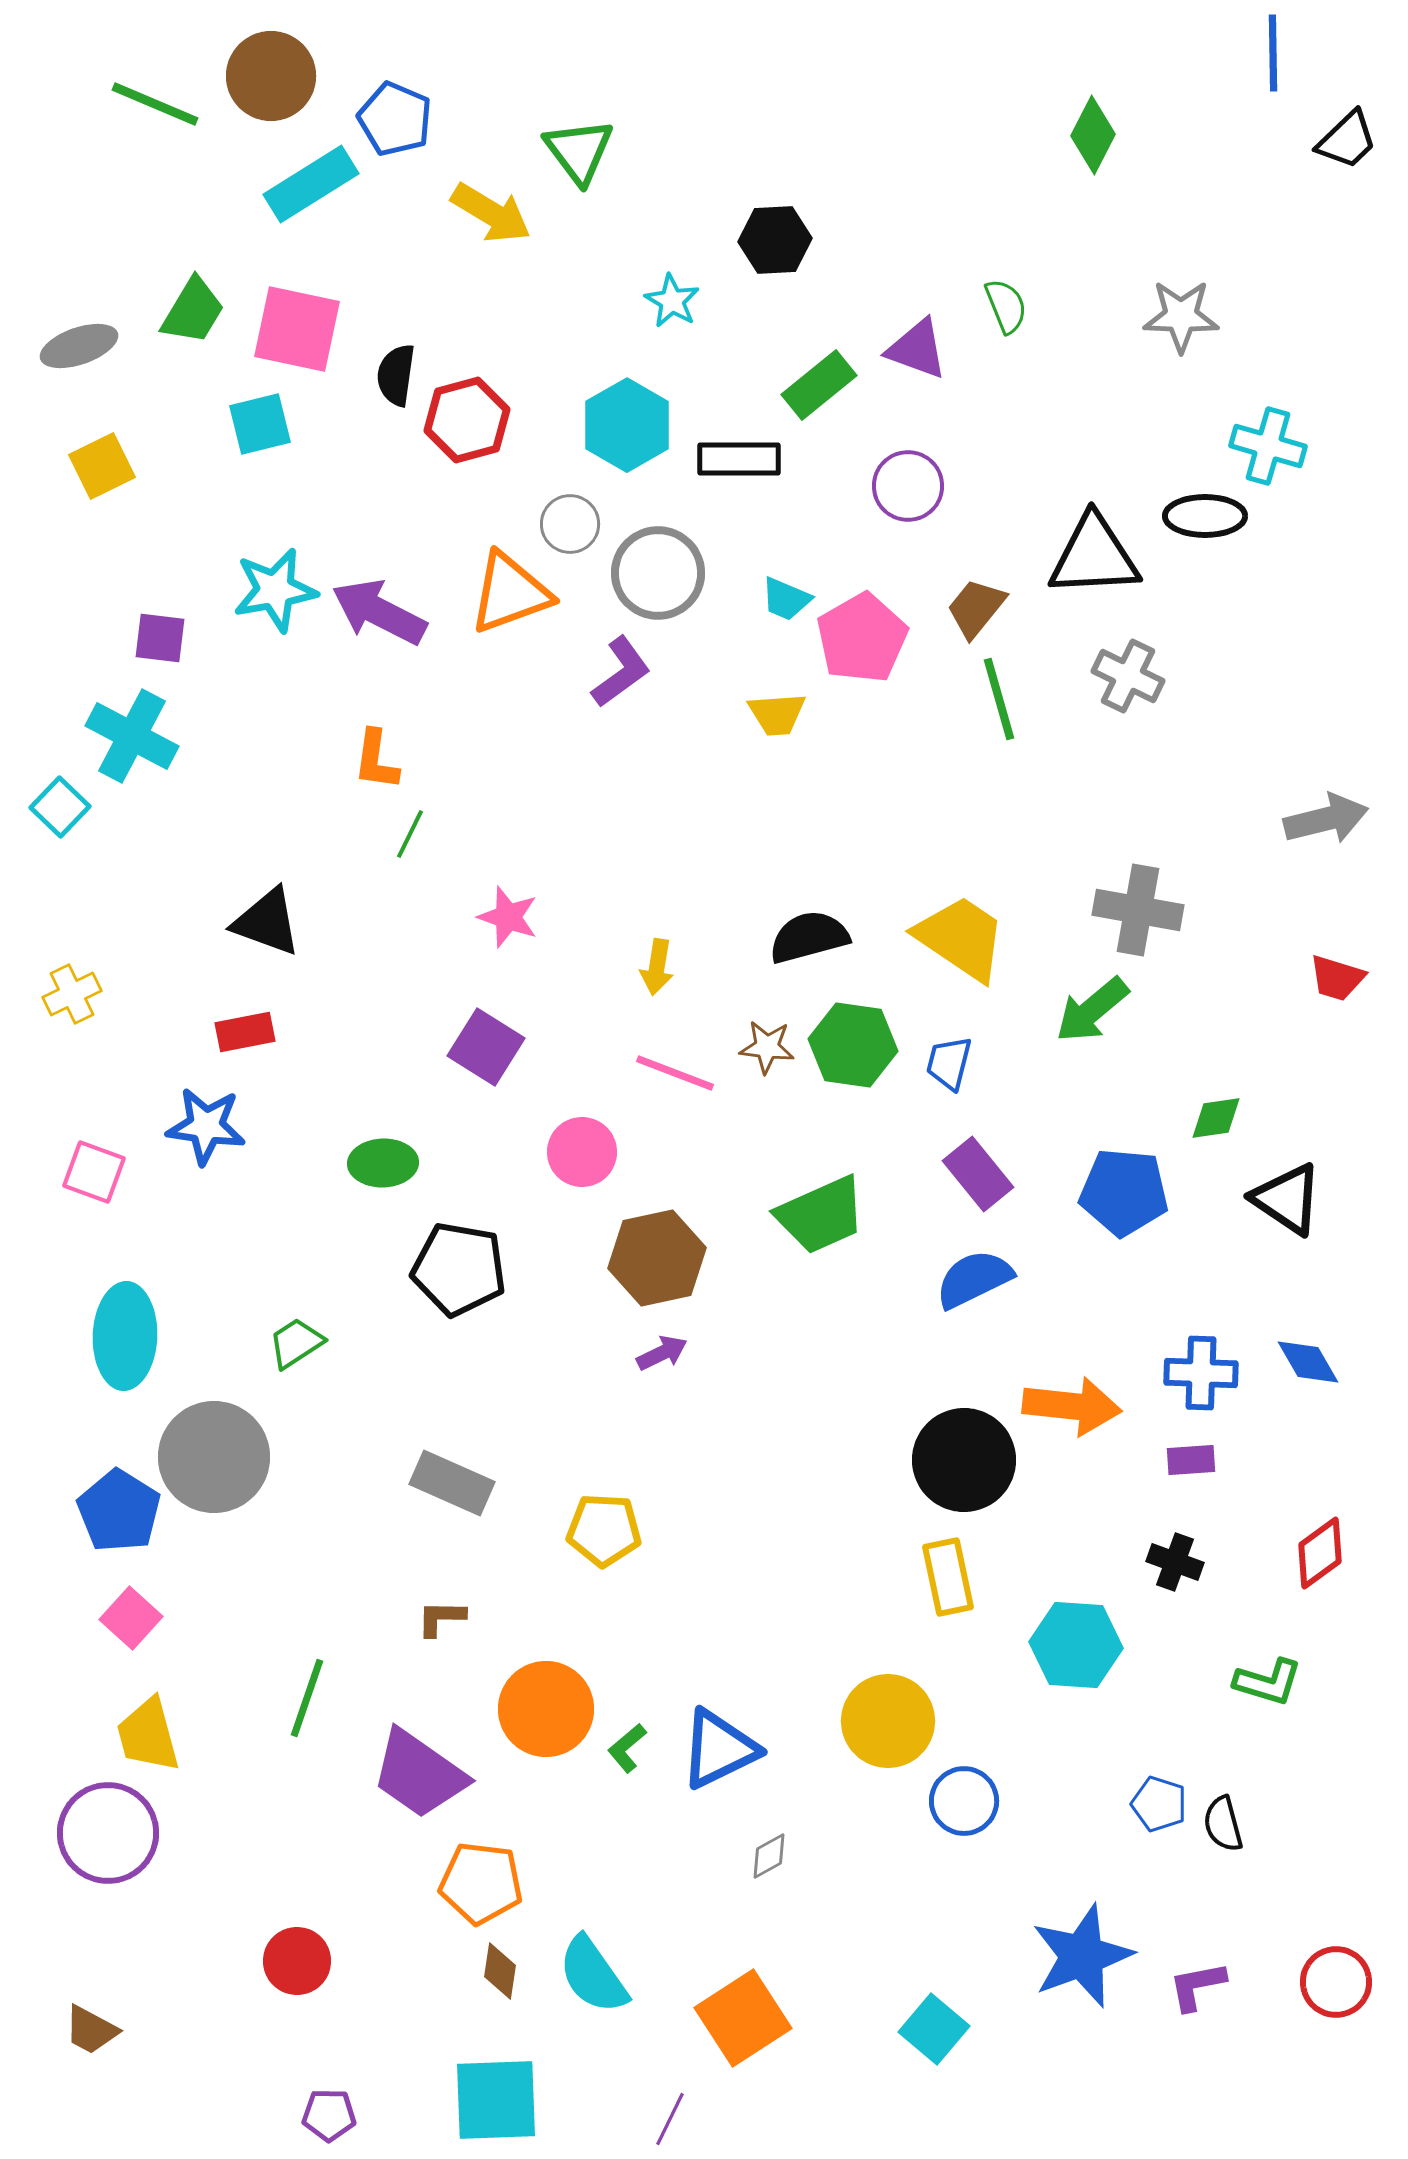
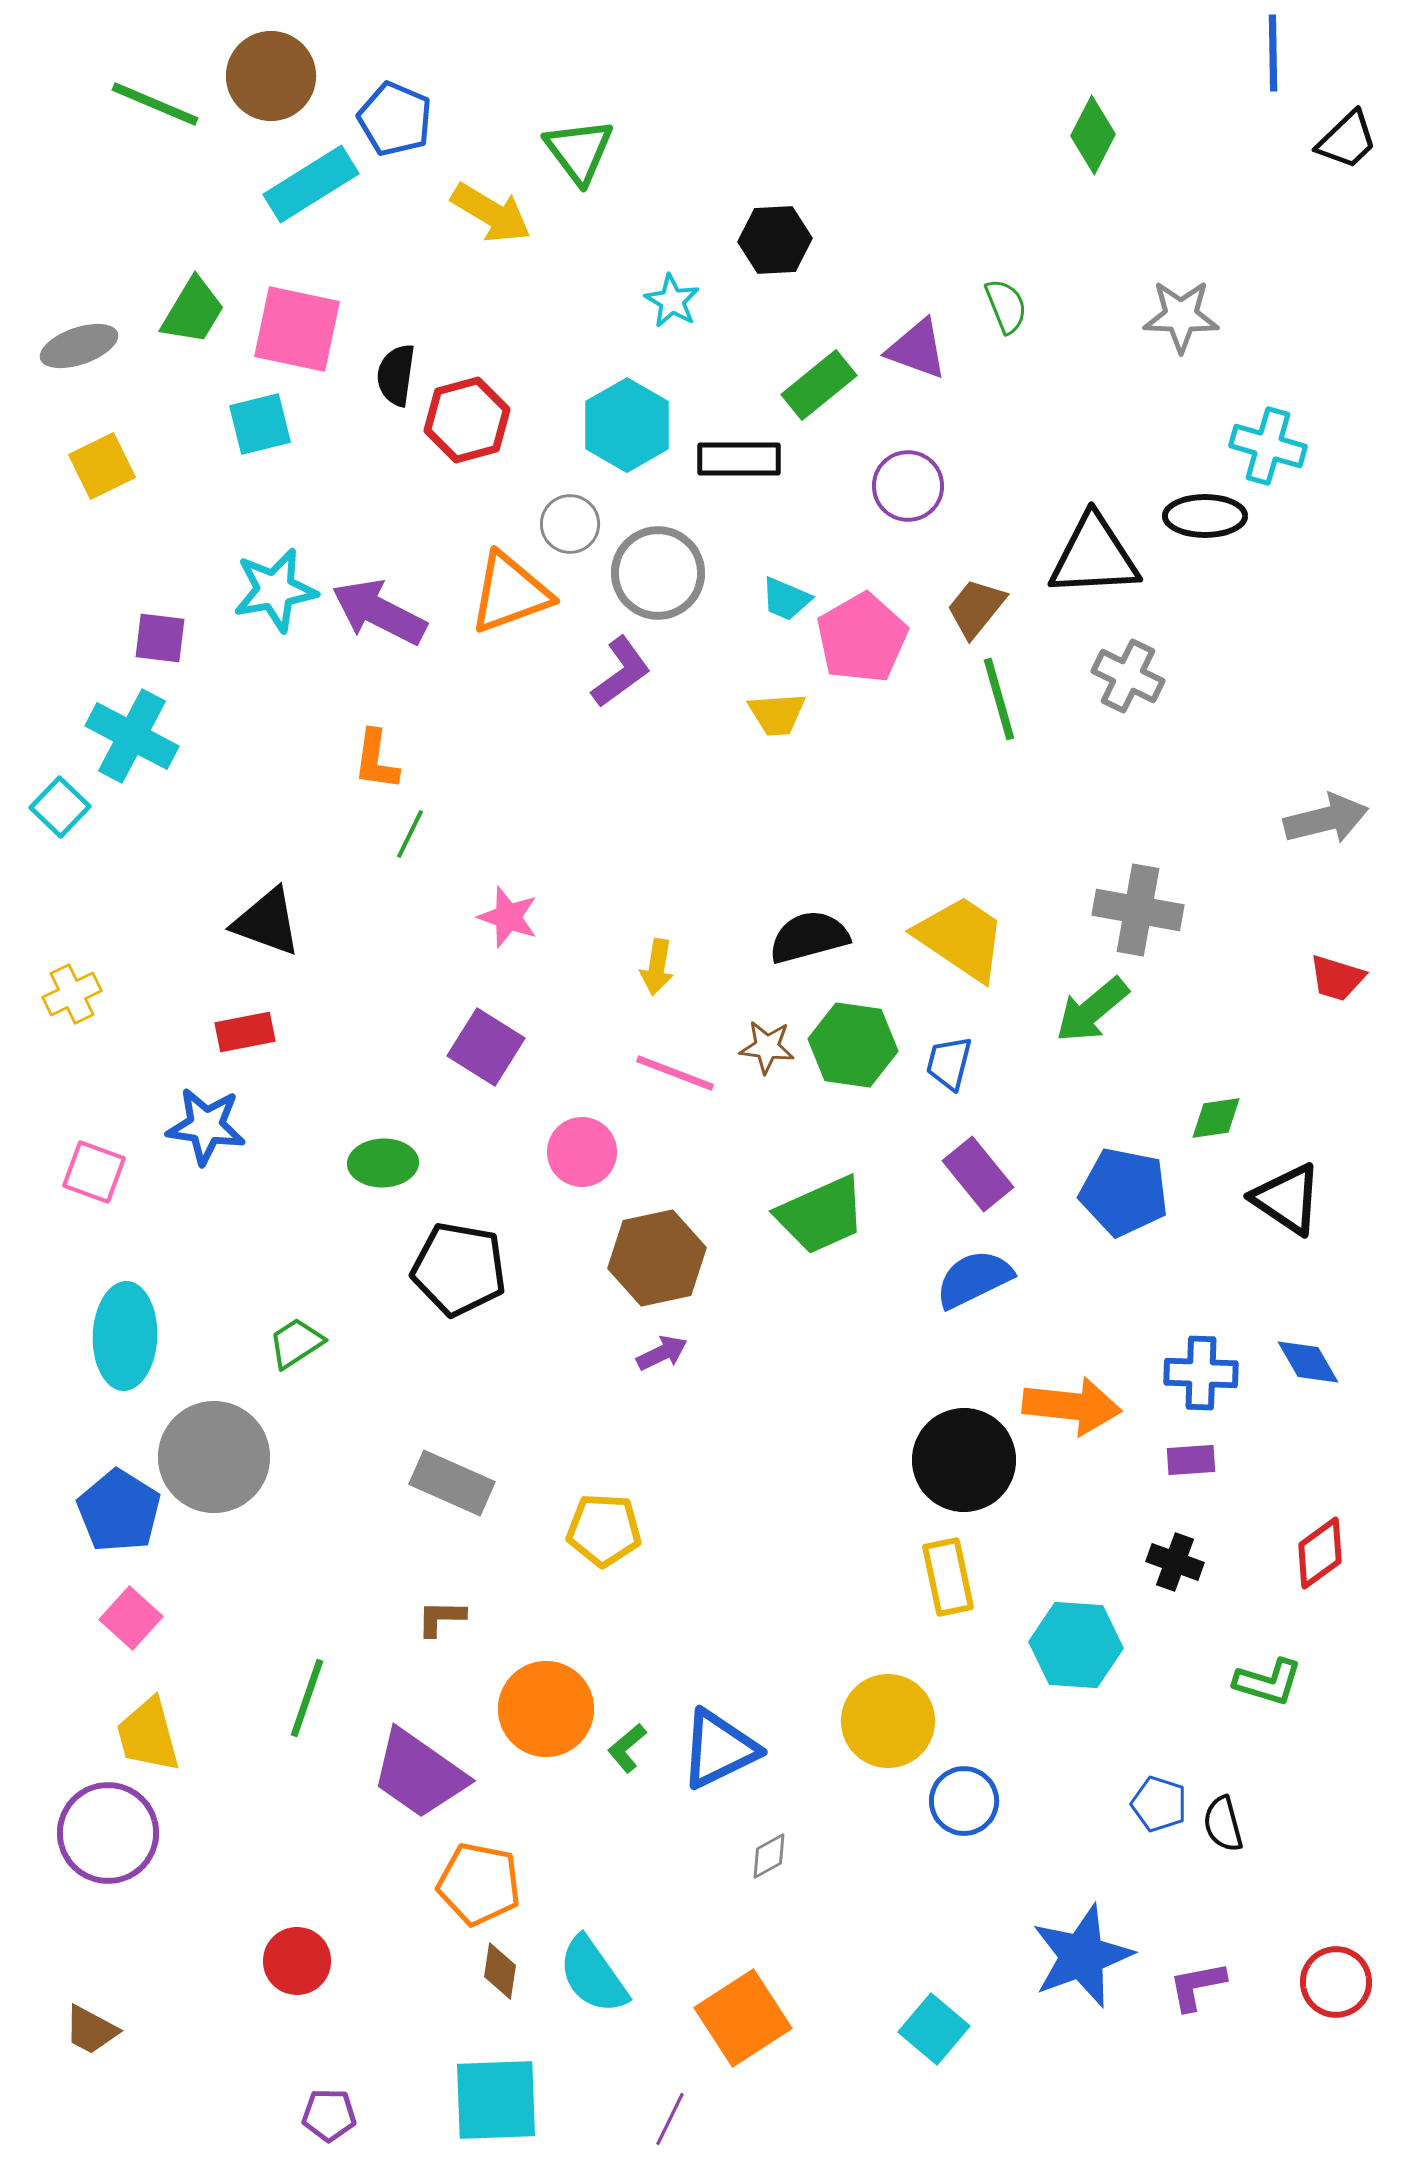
blue pentagon at (1124, 1192): rotated 6 degrees clockwise
orange pentagon at (481, 1883): moved 2 px left, 1 px down; rotated 4 degrees clockwise
